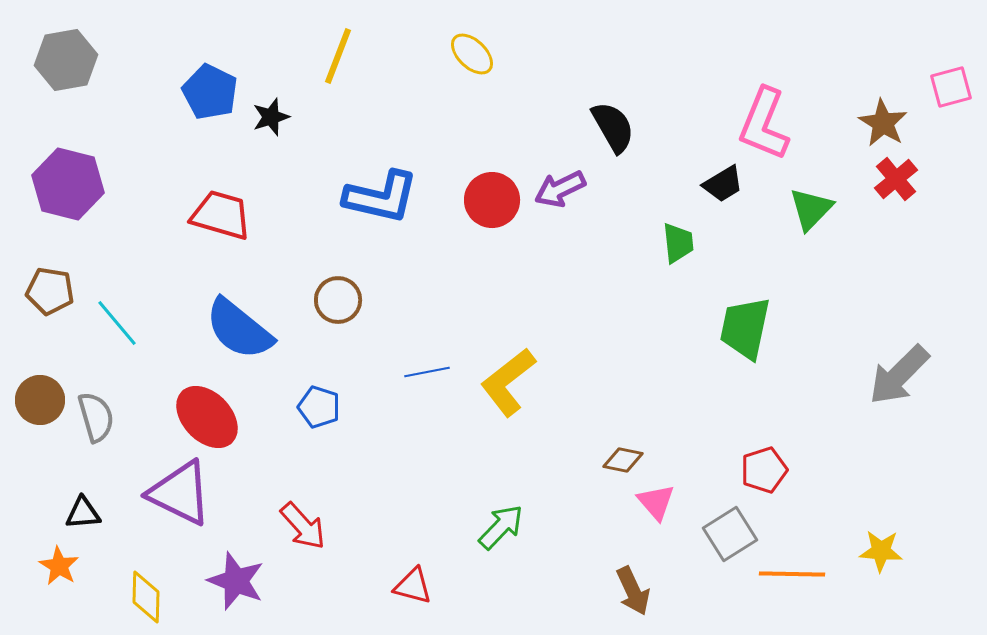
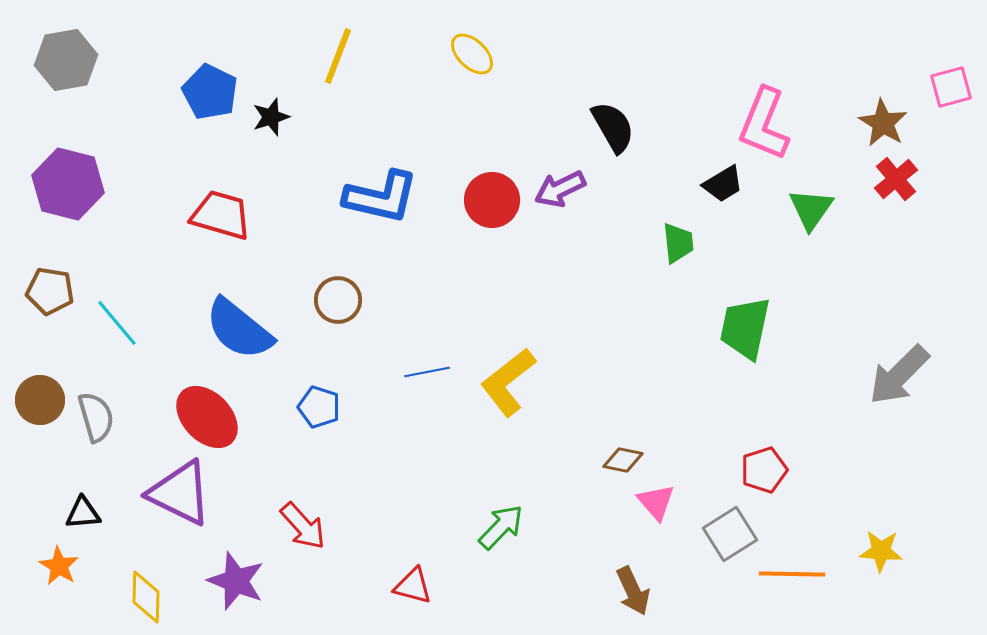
green triangle at (811, 209): rotated 9 degrees counterclockwise
